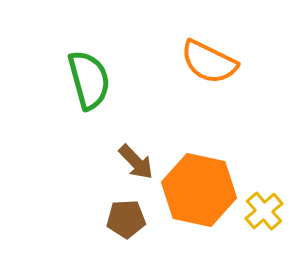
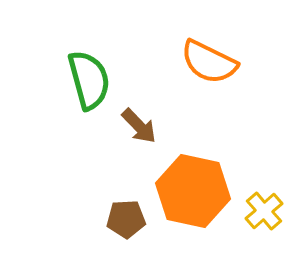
brown arrow: moved 3 px right, 36 px up
orange hexagon: moved 6 px left, 1 px down
